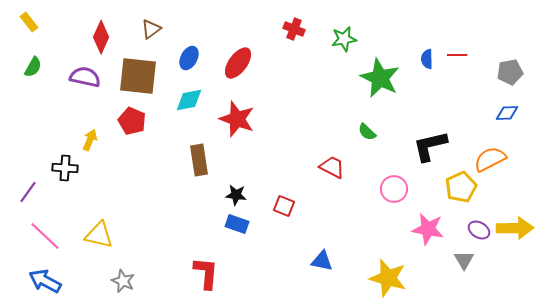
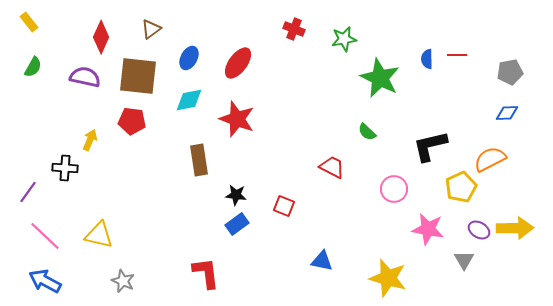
red pentagon at (132, 121): rotated 16 degrees counterclockwise
blue rectangle at (237, 224): rotated 55 degrees counterclockwise
red L-shape at (206, 273): rotated 12 degrees counterclockwise
